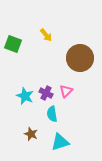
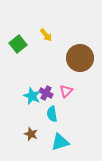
green square: moved 5 px right; rotated 30 degrees clockwise
cyan star: moved 7 px right
